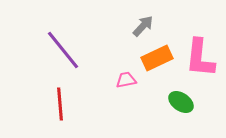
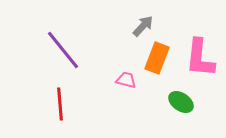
orange rectangle: rotated 44 degrees counterclockwise
pink trapezoid: rotated 25 degrees clockwise
